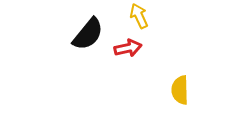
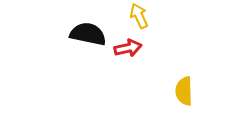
black semicircle: rotated 117 degrees counterclockwise
yellow semicircle: moved 4 px right, 1 px down
